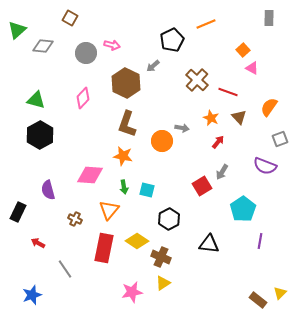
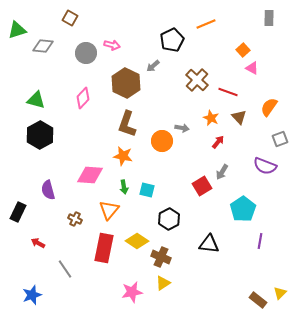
green triangle at (17, 30): rotated 24 degrees clockwise
